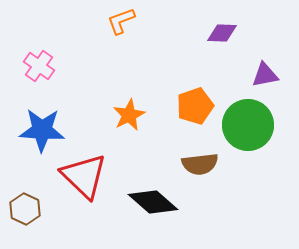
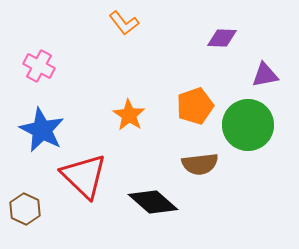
orange L-shape: moved 3 px right, 2 px down; rotated 108 degrees counterclockwise
purple diamond: moved 5 px down
pink cross: rotated 8 degrees counterclockwise
orange star: rotated 12 degrees counterclockwise
blue star: rotated 24 degrees clockwise
